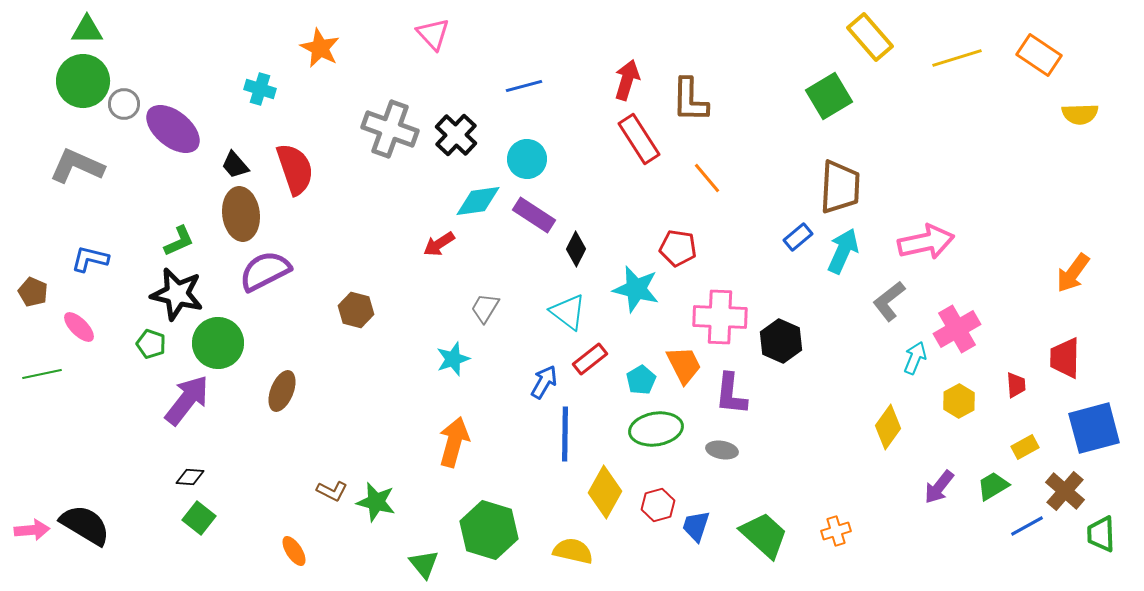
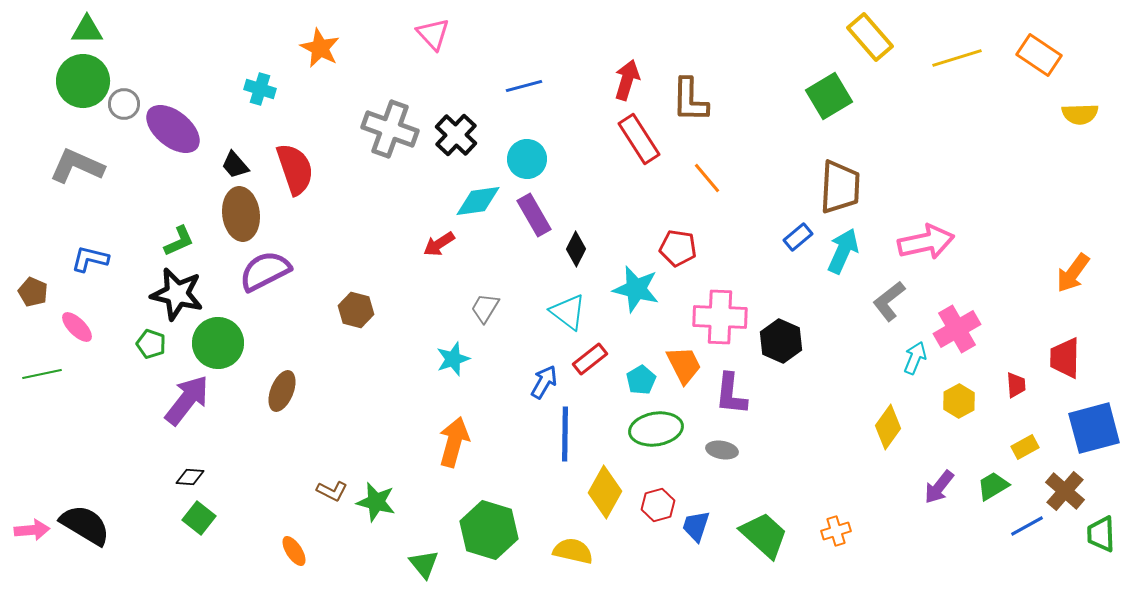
purple rectangle at (534, 215): rotated 27 degrees clockwise
pink ellipse at (79, 327): moved 2 px left
